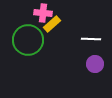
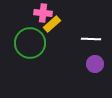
green circle: moved 2 px right, 3 px down
